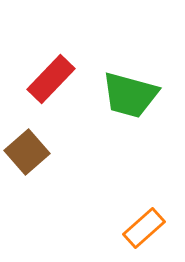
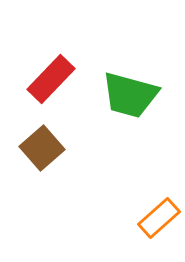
brown square: moved 15 px right, 4 px up
orange rectangle: moved 15 px right, 10 px up
